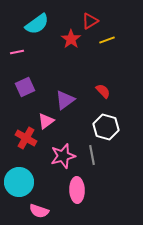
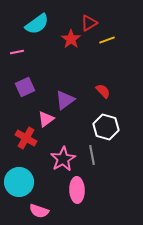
red triangle: moved 1 px left, 2 px down
pink triangle: moved 2 px up
pink star: moved 3 px down; rotated 15 degrees counterclockwise
